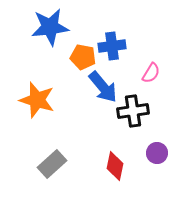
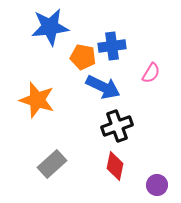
blue arrow: rotated 24 degrees counterclockwise
black cross: moved 16 px left, 15 px down; rotated 12 degrees counterclockwise
purple circle: moved 32 px down
